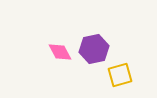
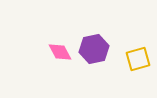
yellow square: moved 18 px right, 16 px up
